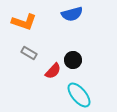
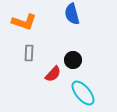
blue semicircle: rotated 90 degrees clockwise
gray rectangle: rotated 63 degrees clockwise
red semicircle: moved 3 px down
cyan ellipse: moved 4 px right, 2 px up
